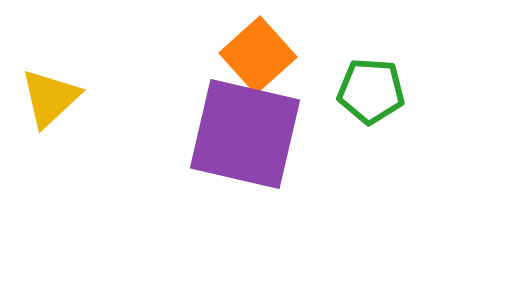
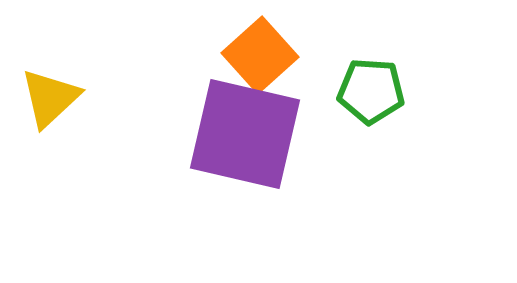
orange square: moved 2 px right
